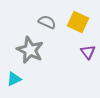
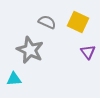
cyan triangle: rotated 21 degrees clockwise
